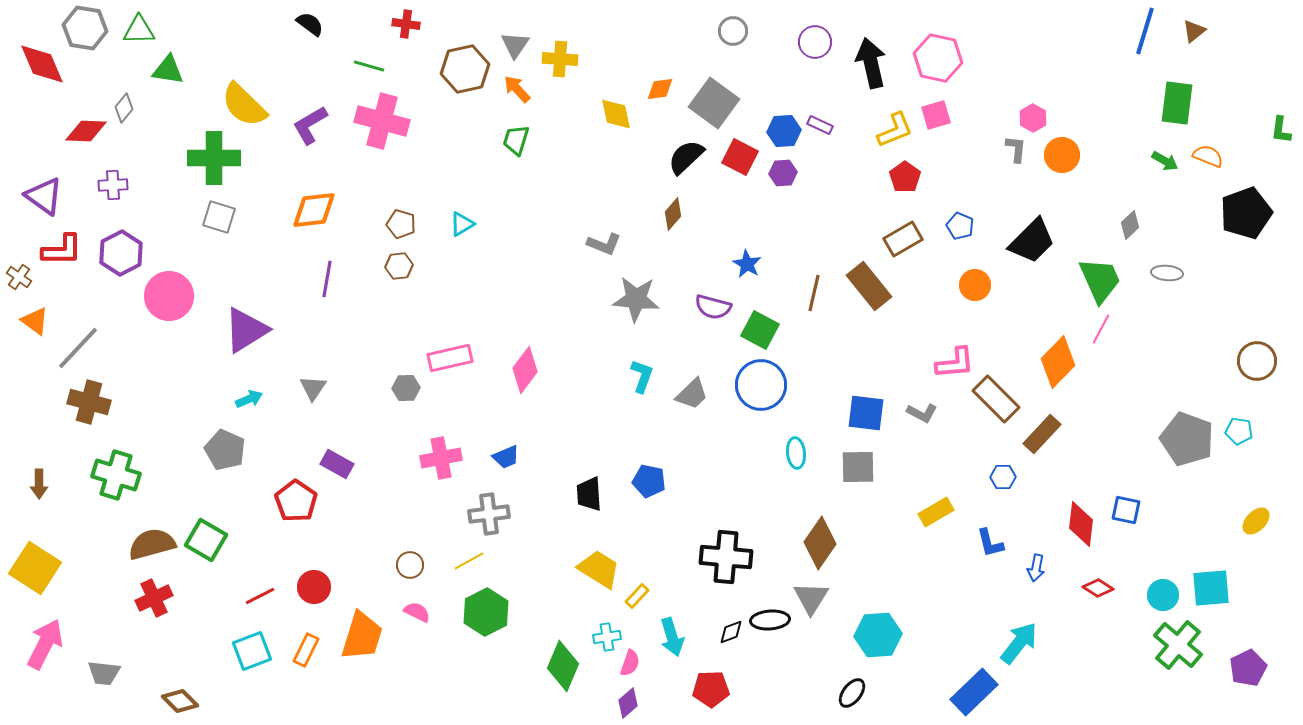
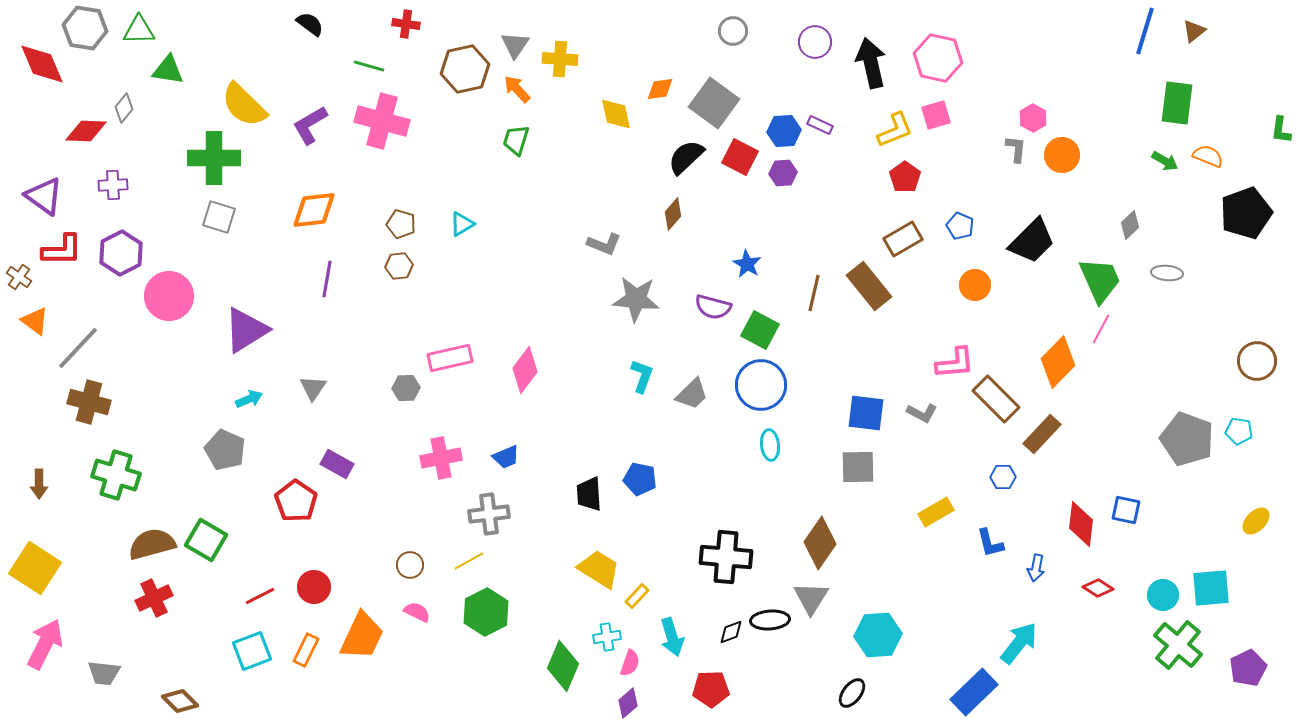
cyan ellipse at (796, 453): moved 26 px left, 8 px up
blue pentagon at (649, 481): moved 9 px left, 2 px up
orange trapezoid at (362, 636): rotated 8 degrees clockwise
